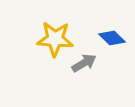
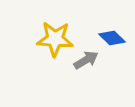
gray arrow: moved 2 px right, 3 px up
